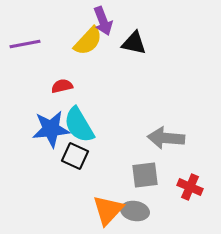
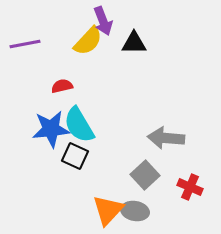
black triangle: rotated 12 degrees counterclockwise
gray square: rotated 36 degrees counterclockwise
